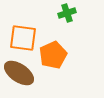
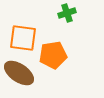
orange pentagon: rotated 16 degrees clockwise
